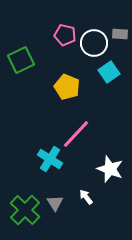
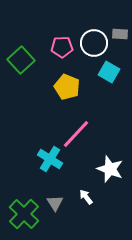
pink pentagon: moved 3 px left, 12 px down; rotated 15 degrees counterclockwise
green square: rotated 16 degrees counterclockwise
cyan square: rotated 25 degrees counterclockwise
green cross: moved 1 px left, 4 px down
